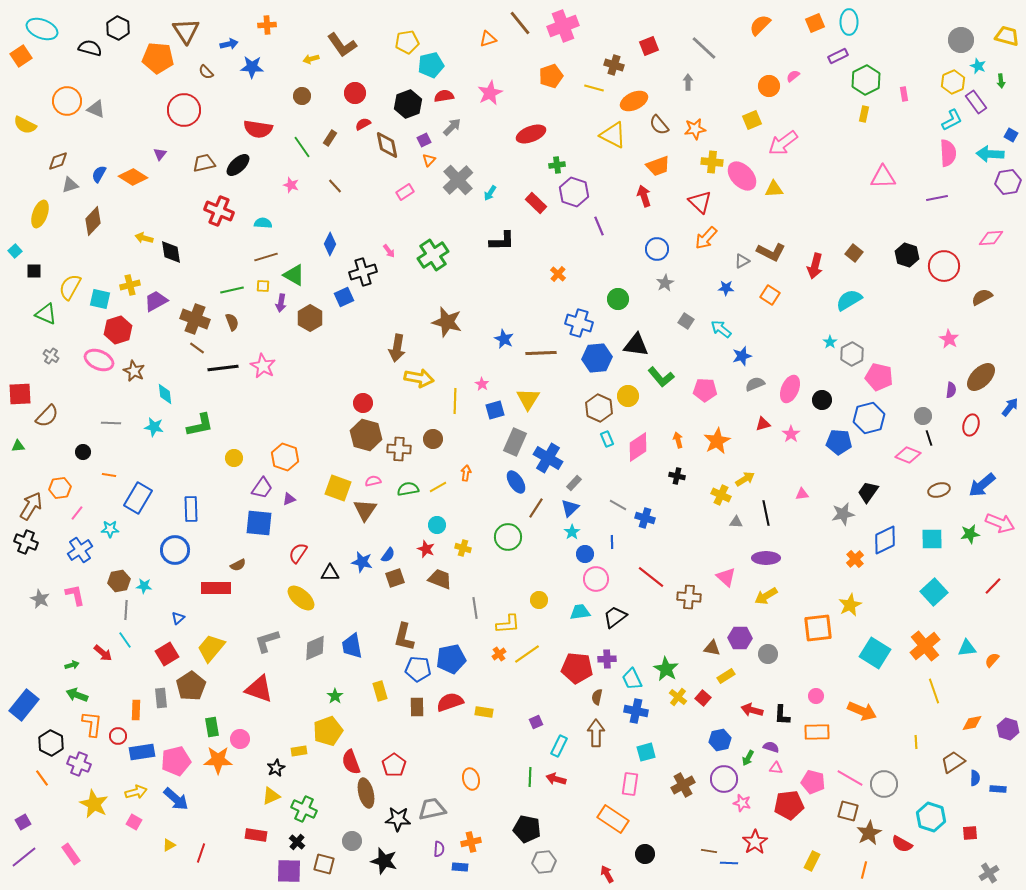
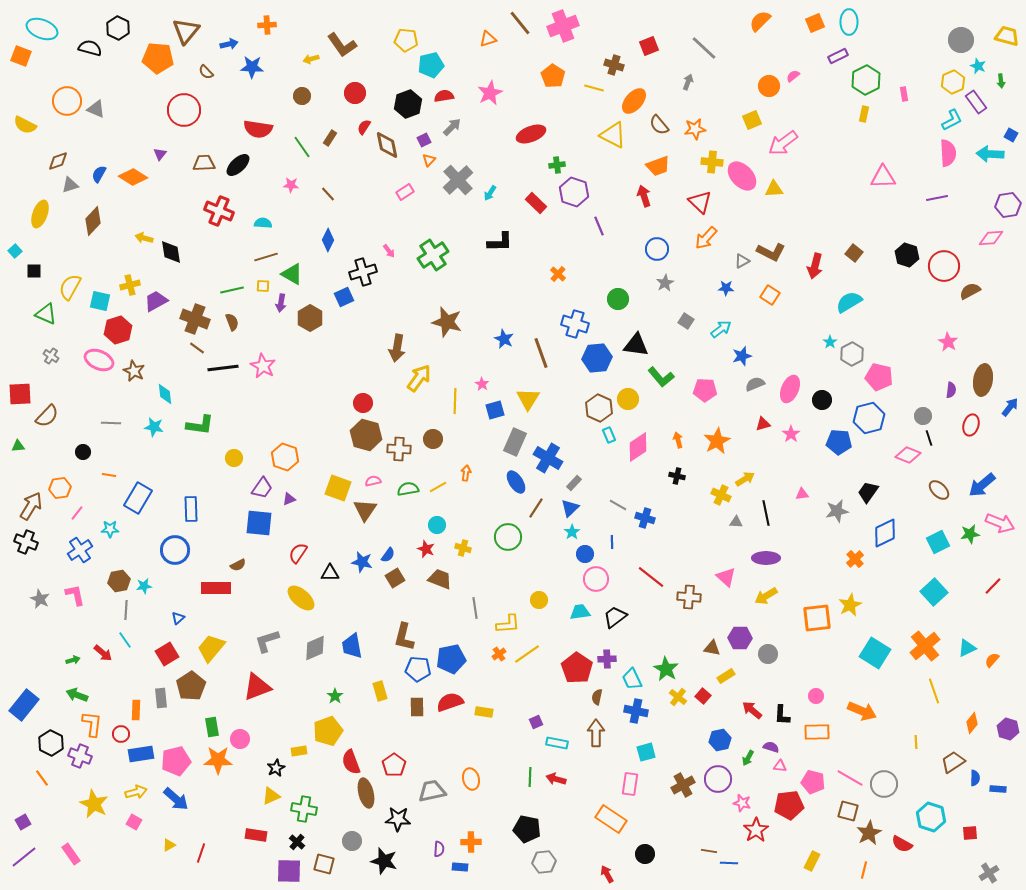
orange semicircle at (760, 25): moved 4 px up
brown triangle at (186, 31): rotated 12 degrees clockwise
yellow pentagon at (407, 42): moved 1 px left, 2 px up; rotated 15 degrees clockwise
orange square at (21, 56): rotated 35 degrees counterclockwise
orange pentagon at (551, 76): moved 2 px right; rotated 20 degrees counterclockwise
gray arrow at (688, 82): rotated 21 degrees clockwise
orange ellipse at (634, 101): rotated 24 degrees counterclockwise
red semicircle at (363, 124): moved 1 px right, 3 px down; rotated 28 degrees counterclockwise
brown trapezoid at (204, 163): rotated 10 degrees clockwise
purple hexagon at (1008, 182): moved 23 px down
pink star at (291, 185): rotated 14 degrees counterclockwise
brown line at (335, 186): moved 7 px left, 8 px down
black L-shape at (502, 241): moved 2 px left, 1 px down
blue diamond at (330, 244): moved 2 px left, 4 px up
green triangle at (294, 275): moved 2 px left, 1 px up
brown semicircle at (982, 297): moved 12 px left, 6 px up
cyan square at (100, 299): moved 2 px down
cyan semicircle at (849, 300): moved 2 px down
blue cross at (579, 323): moved 4 px left, 1 px down
cyan arrow at (721, 329): rotated 105 degrees clockwise
pink star at (949, 339): moved 1 px left, 3 px down
brown line at (541, 353): rotated 72 degrees clockwise
brown ellipse at (981, 377): moved 2 px right, 3 px down; rotated 36 degrees counterclockwise
yellow arrow at (419, 378): rotated 64 degrees counterclockwise
yellow circle at (628, 396): moved 3 px down
green L-shape at (200, 425): rotated 20 degrees clockwise
cyan rectangle at (607, 439): moved 2 px right, 4 px up
brown ellipse at (939, 490): rotated 60 degrees clockwise
gray star at (843, 514): moved 6 px left, 3 px up
cyan square at (932, 539): moved 6 px right, 3 px down; rotated 25 degrees counterclockwise
blue diamond at (885, 540): moved 7 px up
brown square at (395, 578): rotated 12 degrees counterclockwise
cyan star at (144, 586): rotated 14 degrees counterclockwise
orange square at (818, 628): moved 1 px left, 10 px up
cyan triangle at (967, 648): rotated 18 degrees counterclockwise
green arrow at (72, 665): moved 1 px right, 5 px up
red pentagon at (577, 668): rotated 28 degrees clockwise
red triangle at (259, 689): moved 2 px left, 2 px up; rotated 40 degrees counterclockwise
red square at (703, 698): moved 2 px up
red arrow at (752, 710): rotated 25 degrees clockwise
orange diamond at (972, 723): rotated 40 degrees counterclockwise
red circle at (118, 736): moved 3 px right, 2 px up
cyan rectangle at (559, 746): moved 2 px left, 3 px up; rotated 75 degrees clockwise
blue rectangle at (142, 752): moved 1 px left, 2 px down
purple cross at (79, 764): moved 1 px right, 8 px up
pink triangle at (776, 768): moved 4 px right, 2 px up
purple circle at (724, 779): moved 6 px left
green cross at (304, 809): rotated 15 degrees counterclockwise
gray trapezoid at (432, 809): moved 18 px up
orange rectangle at (613, 819): moved 2 px left
orange cross at (471, 842): rotated 12 degrees clockwise
red star at (755, 842): moved 1 px right, 12 px up
